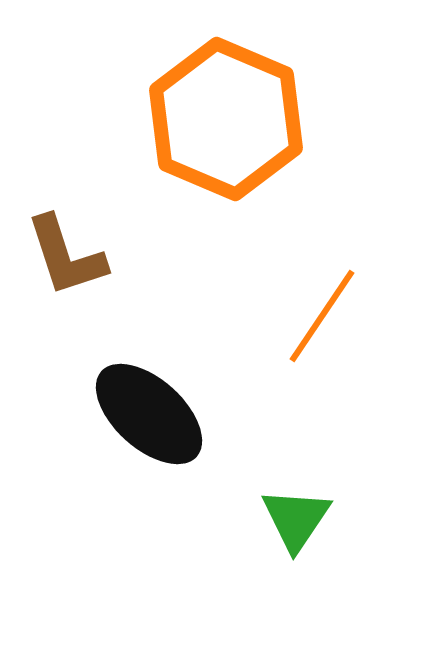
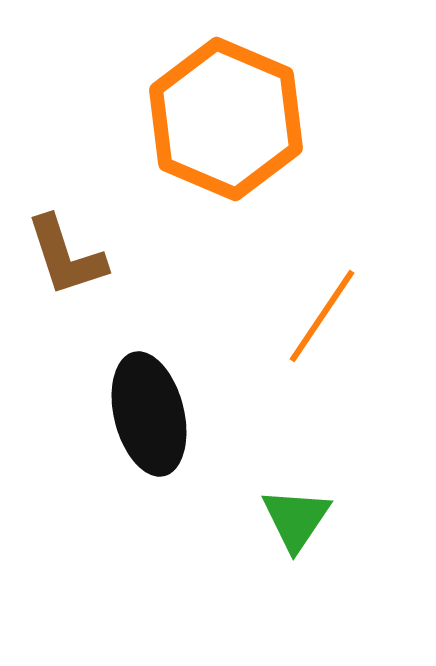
black ellipse: rotated 34 degrees clockwise
